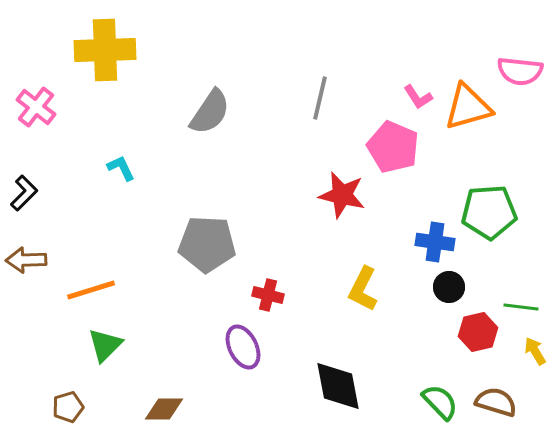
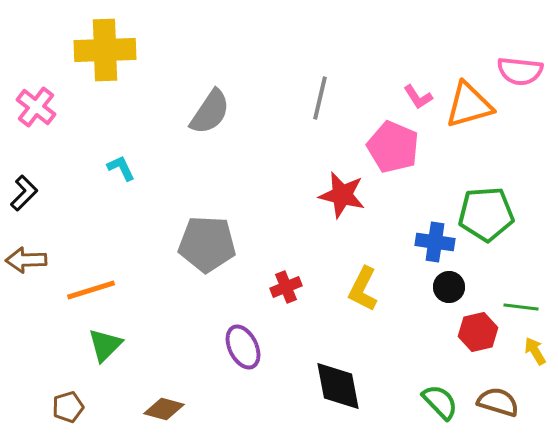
orange triangle: moved 1 px right, 2 px up
green pentagon: moved 3 px left, 2 px down
red cross: moved 18 px right, 8 px up; rotated 36 degrees counterclockwise
brown semicircle: moved 2 px right
brown diamond: rotated 15 degrees clockwise
